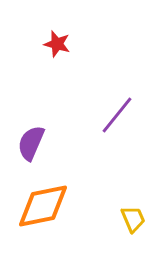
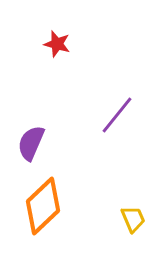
orange diamond: rotated 32 degrees counterclockwise
